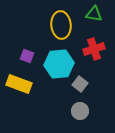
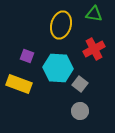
yellow ellipse: rotated 20 degrees clockwise
red cross: rotated 10 degrees counterclockwise
cyan hexagon: moved 1 px left, 4 px down; rotated 8 degrees clockwise
